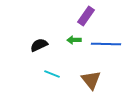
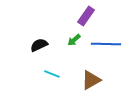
green arrow: rotated 40 degrees counterclockwise
brown triangle: rotated 40 degrees clockwise
